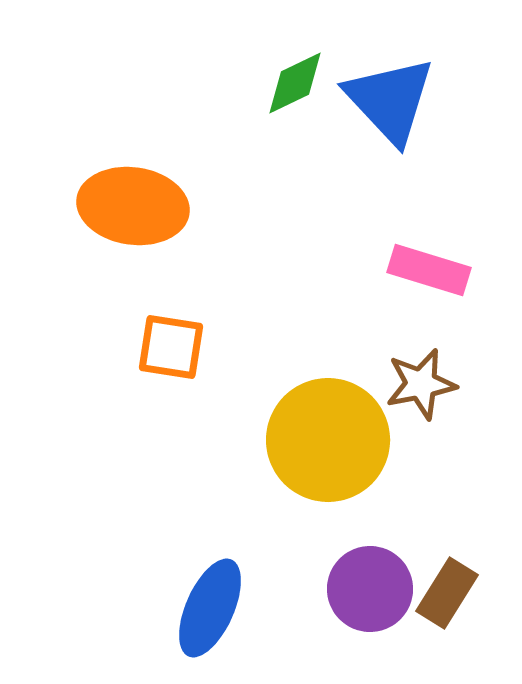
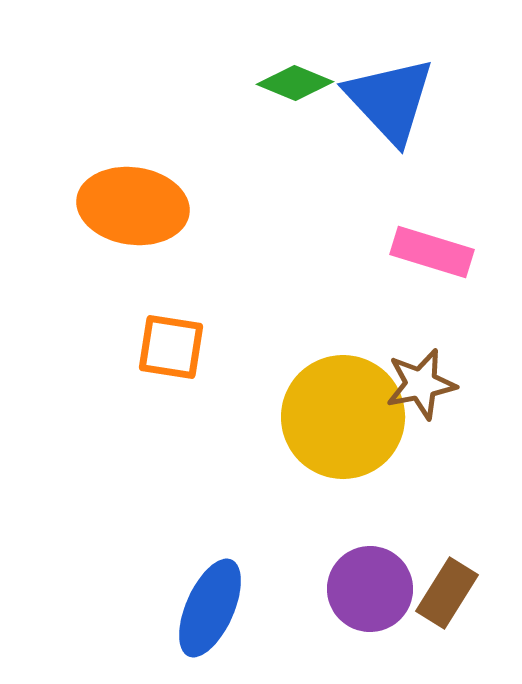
green diamond: rotated 48 degrees clockwise
pink rectangle: moved 3 px right, 18 px up
yellow circle: moved 15 px right, 23 px up
